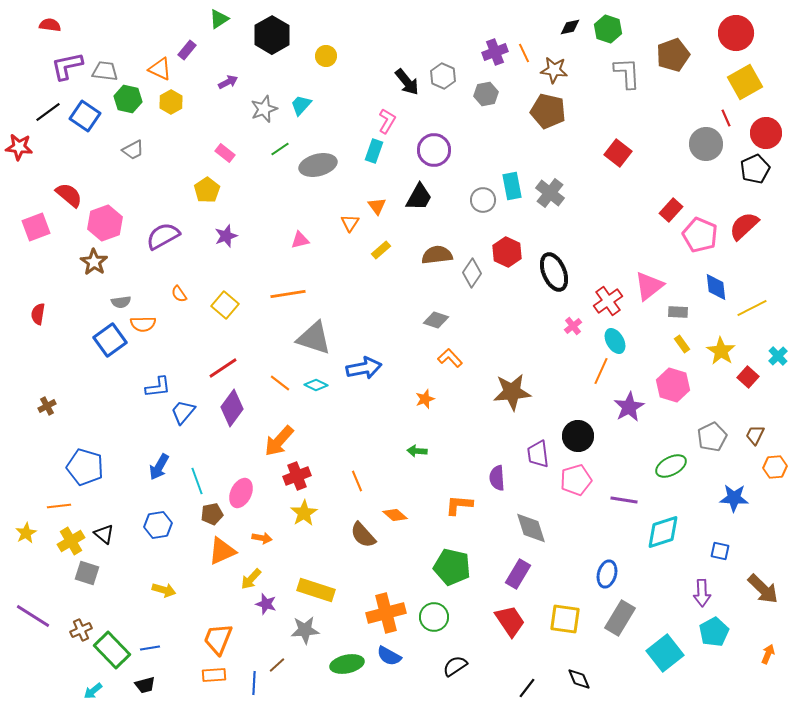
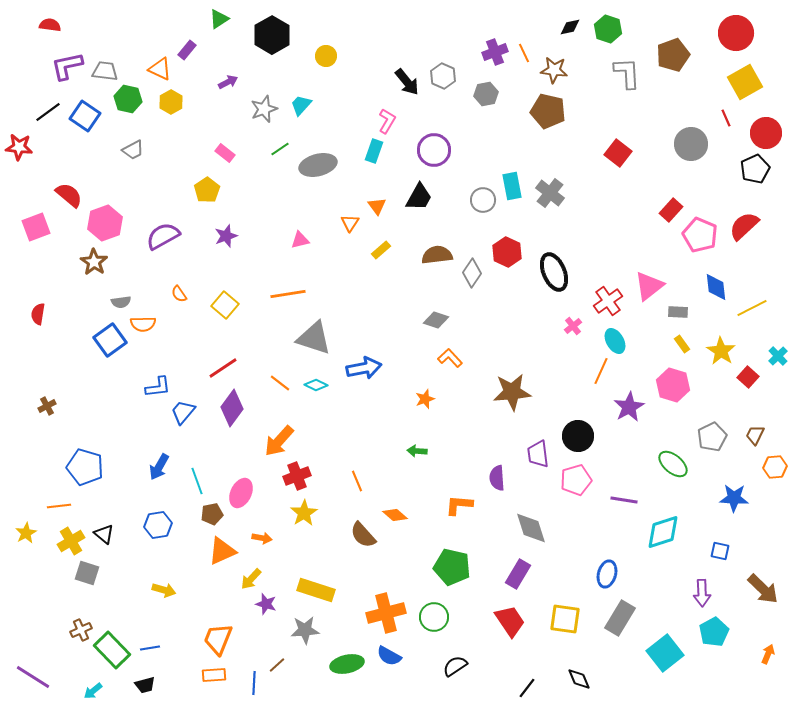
gray circle at (706, 144): moved 15 px left
green ellipse at (671, 466): moved 2 px right, 2 px up; rotated 68 degrees clockwise
purple line at (33, 616): moved 61 px down
